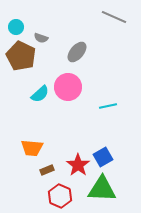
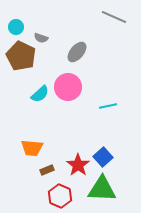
blue square: rotated 12 degrees counterclockwise
